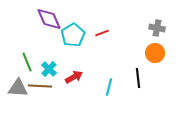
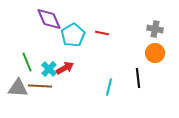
gray cross: moved 2 px left, 1 px down
red line: rotated 32 degrees clockwise
red arrow: moved 9 px left, 9 px up
